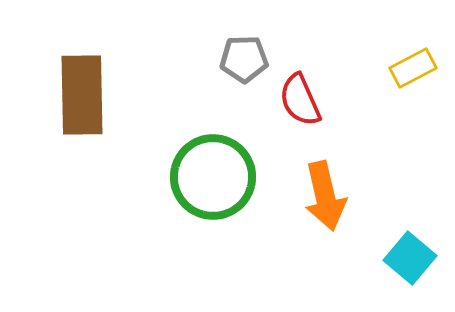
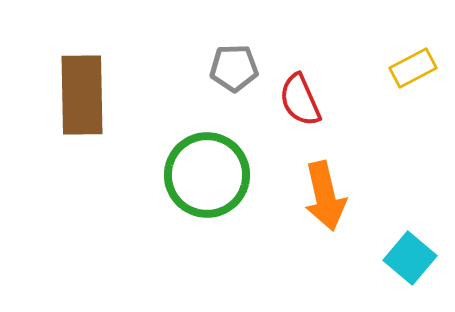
gray pentagon: moved 10 px left, 9 px down
green circle: moved 6 px left, 2 px up
